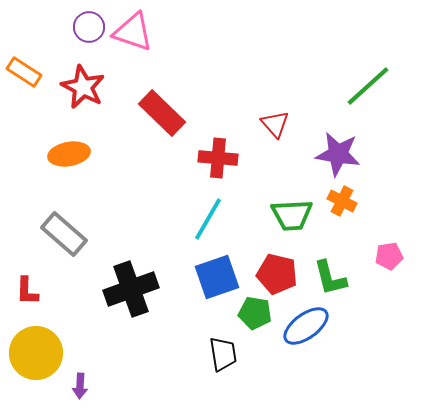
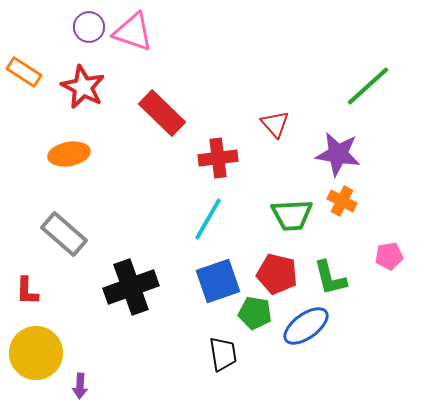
red cross: rotated 12 degrees counterclockwise
blue square: moved 1 px right, 4 px down
black cross: moved 2 px up
